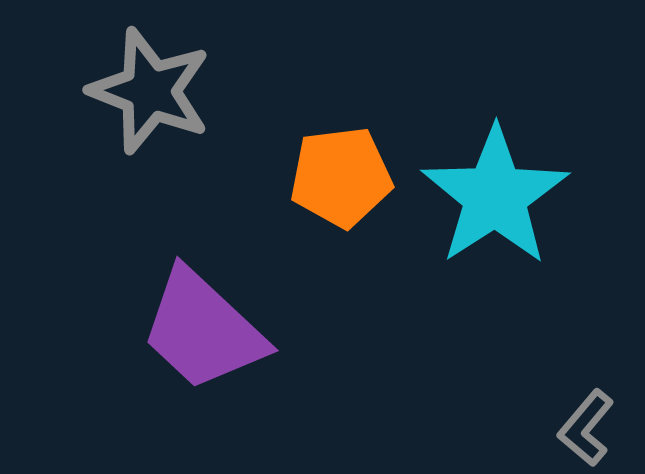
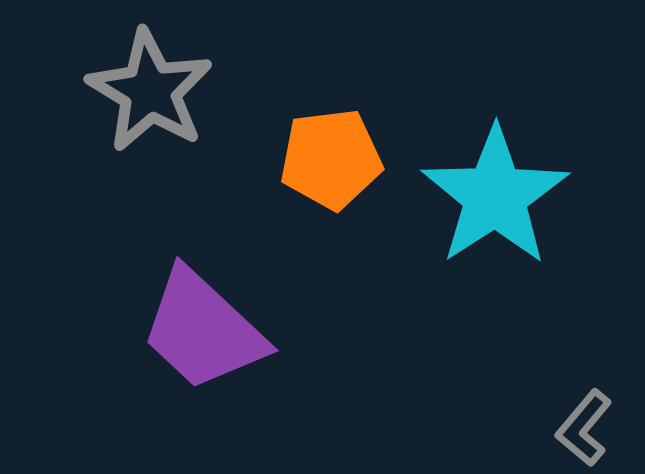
gray star: rotated 10 degrees clockwise
orange pentagon: moved 10 px left, 18 px up
gray L-shape: moved 2 px left
